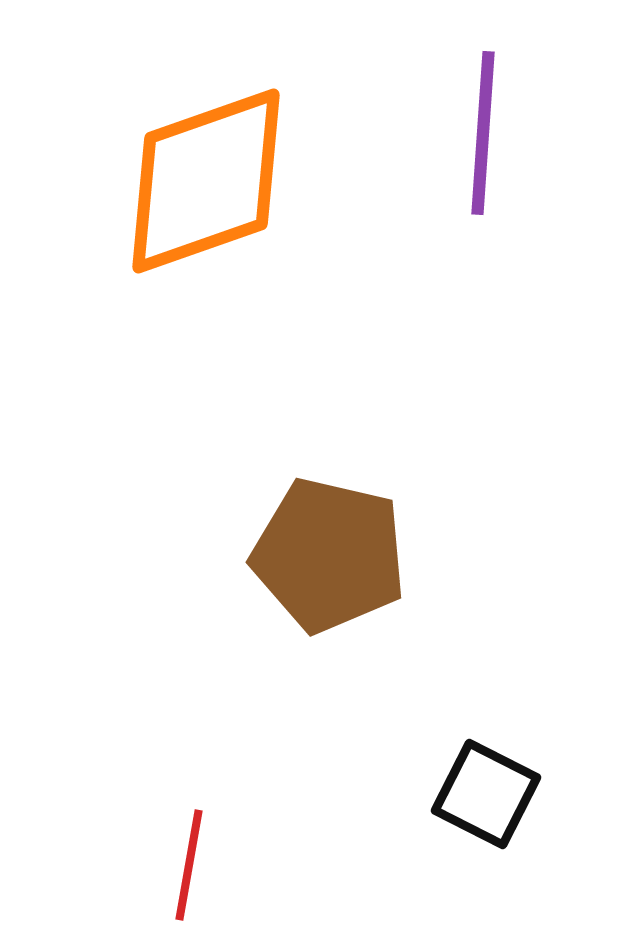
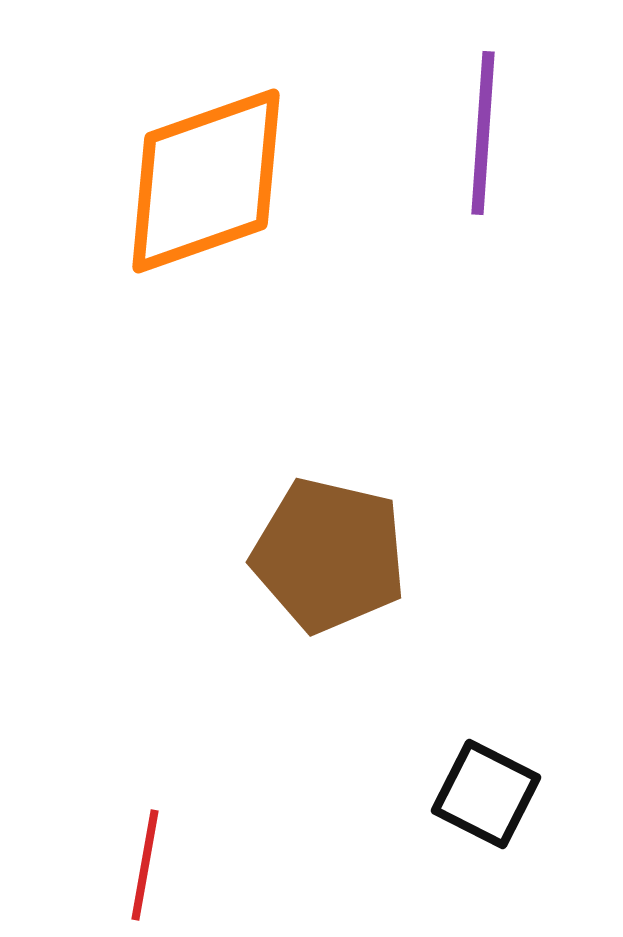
red line: moved 44 px left
